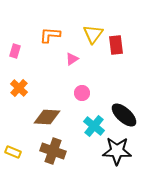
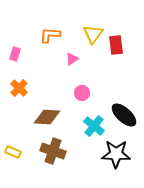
pink rectangle: moved 3 px down
black star: moved 1 px left, 3 px down
